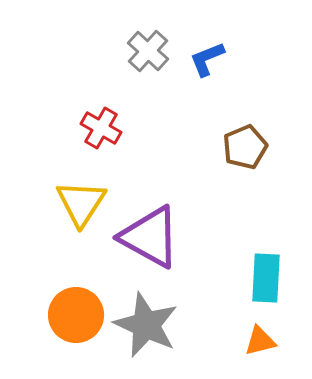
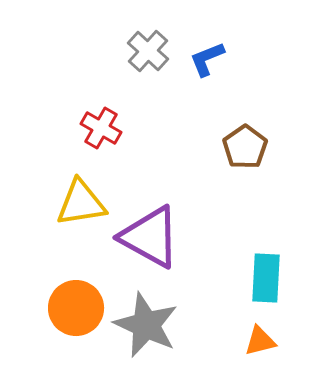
brown pentagon: rotated 12 degrees counterclockwise
yellow triangle: rotated 48 degrees clockwise
orange circle: moved 7 px up
